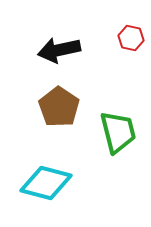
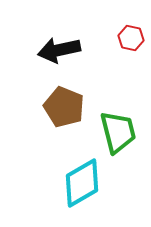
brown pentagon: moved 5 px right; rotated 12 degrees counterclockwise
cyan diamond: moved 36 px right; rotated 45 degrees counterclockwise
